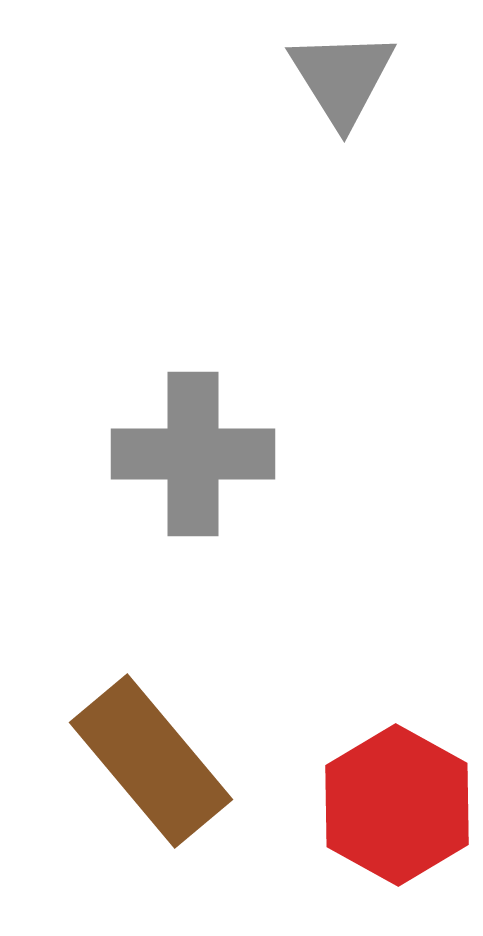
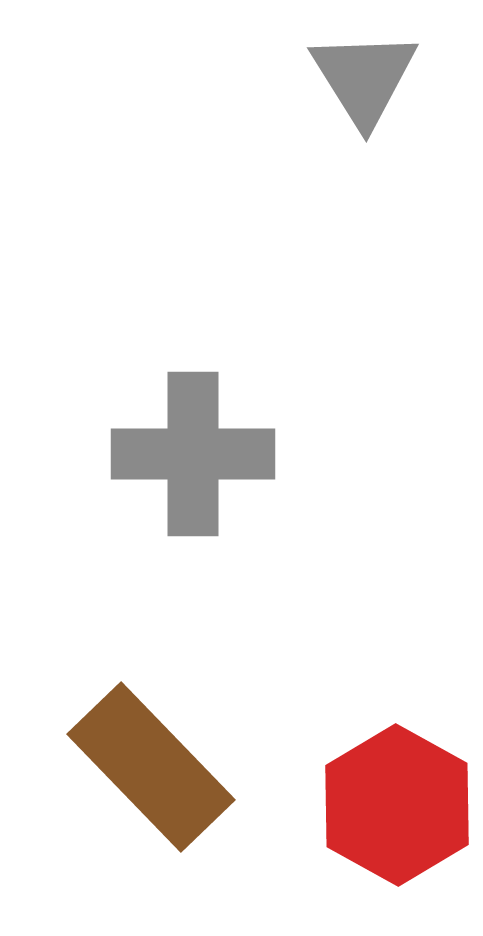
gray triangle: moved 22 px right
brown rectangle: moved 6 px down; rotated 4 degrees counterclockwise
